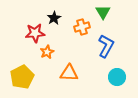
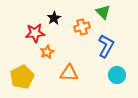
green triangle: rotated 14 degrees counterclockwise
cyan circle: moved 2 px up
